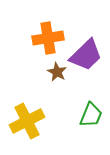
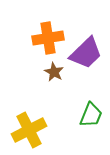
purple trapezoid: moved 2 px up
brown star: moved 3 px left
yellow cross: moved 2 px right, 9 px down
